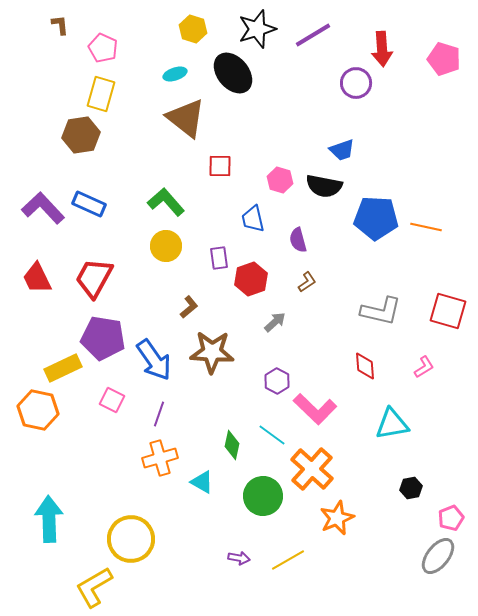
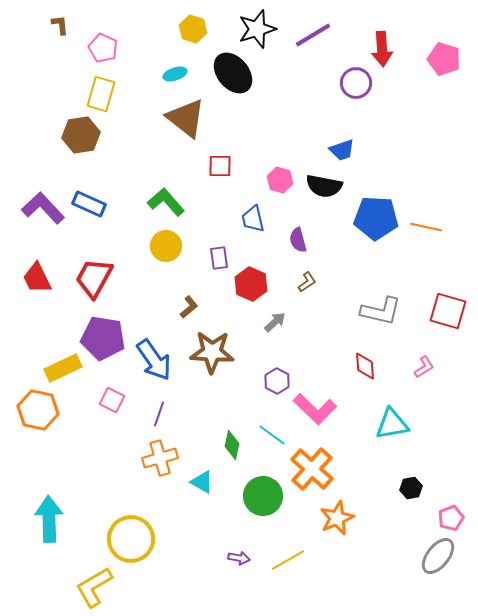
red hexagon at (251, 279): moved 5 px down; rotated 16 degrees counterclockwise
